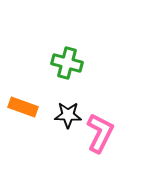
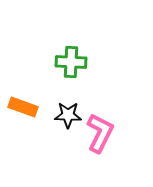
green cross: moved 4 px right, 1 px up; rotated 12 degrees counterclockwise
